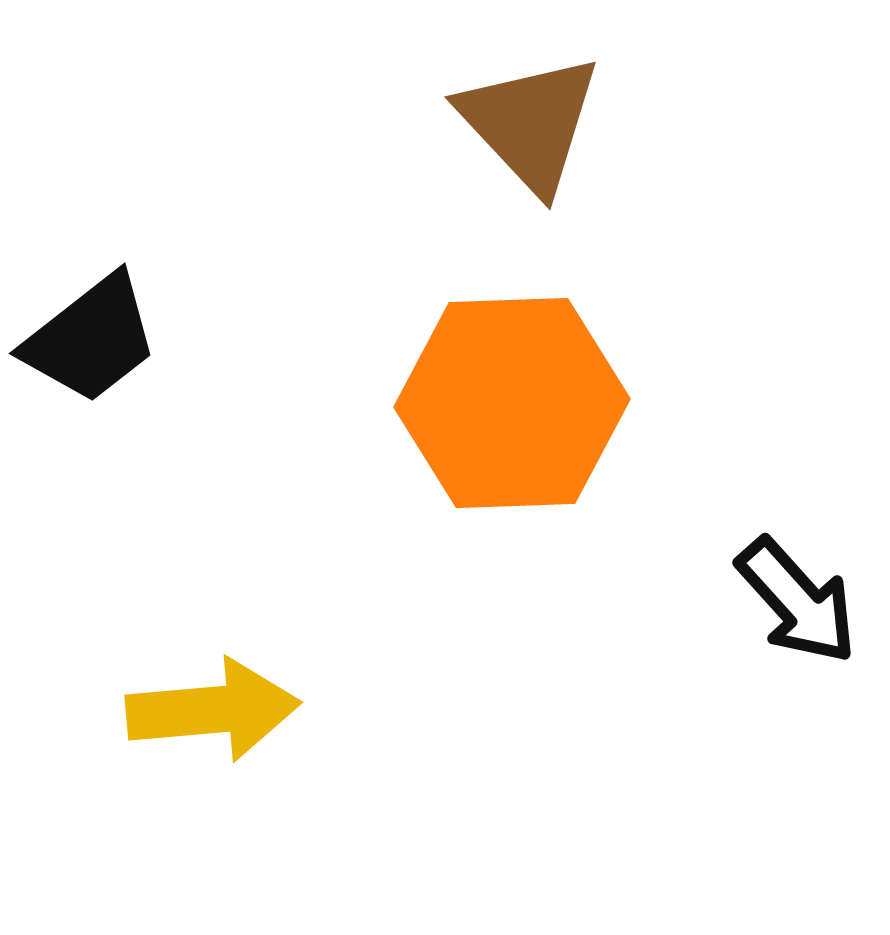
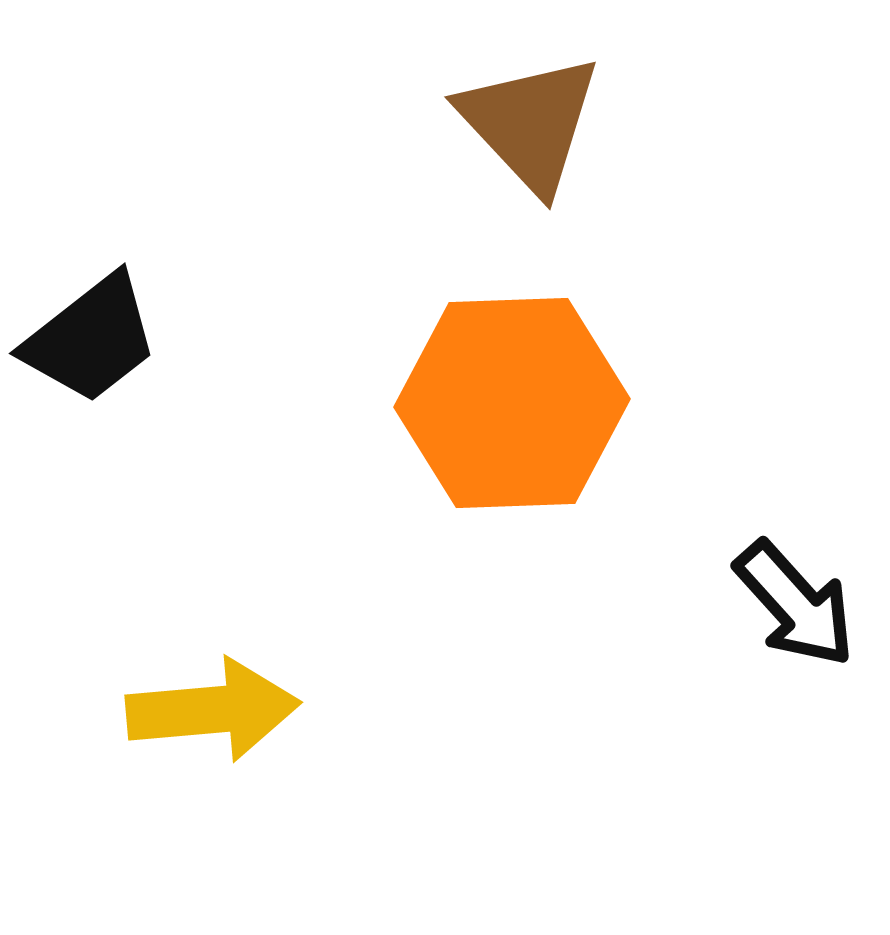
black arrow: moved 2 px left, 3 px down
